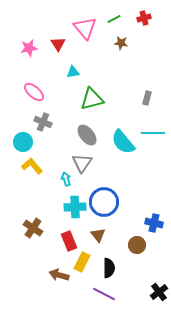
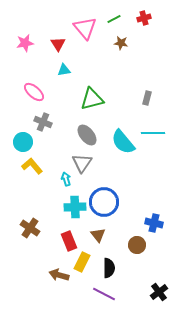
pink star: moved 4 px left, 5 px up
cyan triangle: moved 9 px left, 2 px up
brown cross: moved 3 px left
